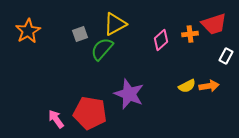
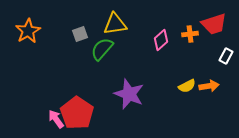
yellow triangle: rotated 20 degrees clockwise
red pentagon: moved 13 px left; rotated 24 degrees clockwise
